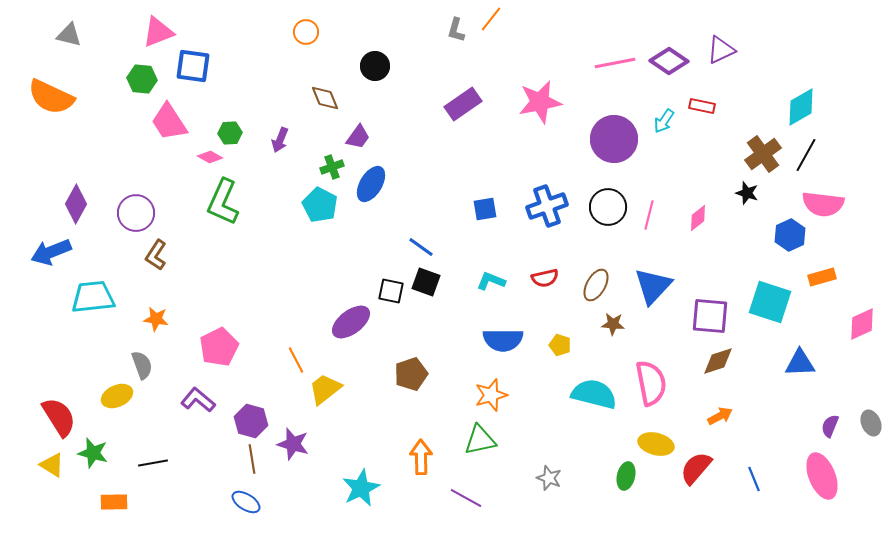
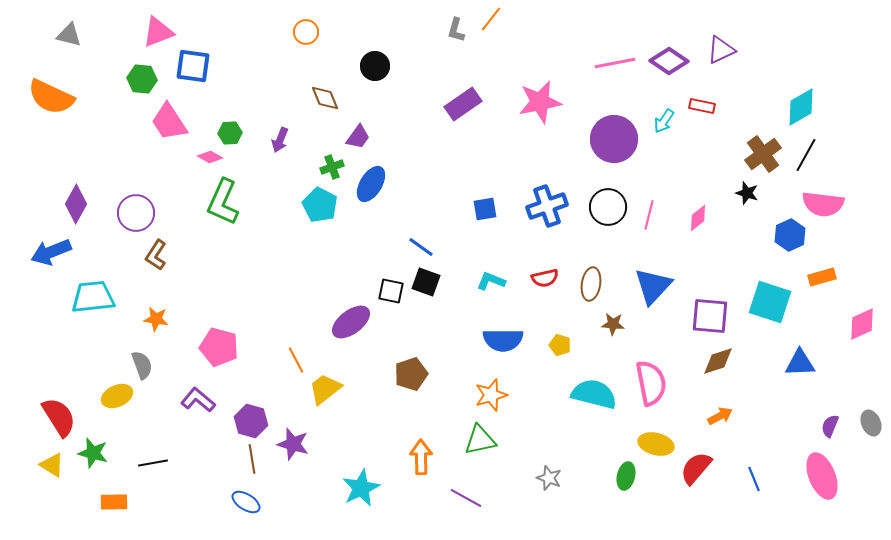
brown ellipse at (596, 285): moved 5 px left, 1 px up; rotated 20 degrees counterclockwise
pink pentagon at (219, 347): rotated 30 degrees counterclockwise
